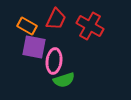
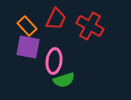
orange rectangle: rotated 18 degrees clockwise
purple square: moved 6 px left
